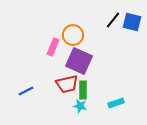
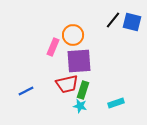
purple square: rotated 28 degrees counterclockwise
green rectangle: rotated 18 degrees clockwise
